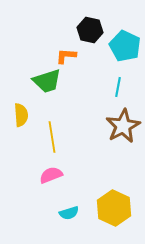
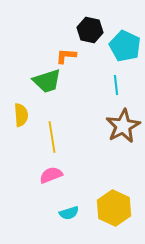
cyan line: moved 2 px left, 2 px up; rotated 18 degrees counterclockwise
